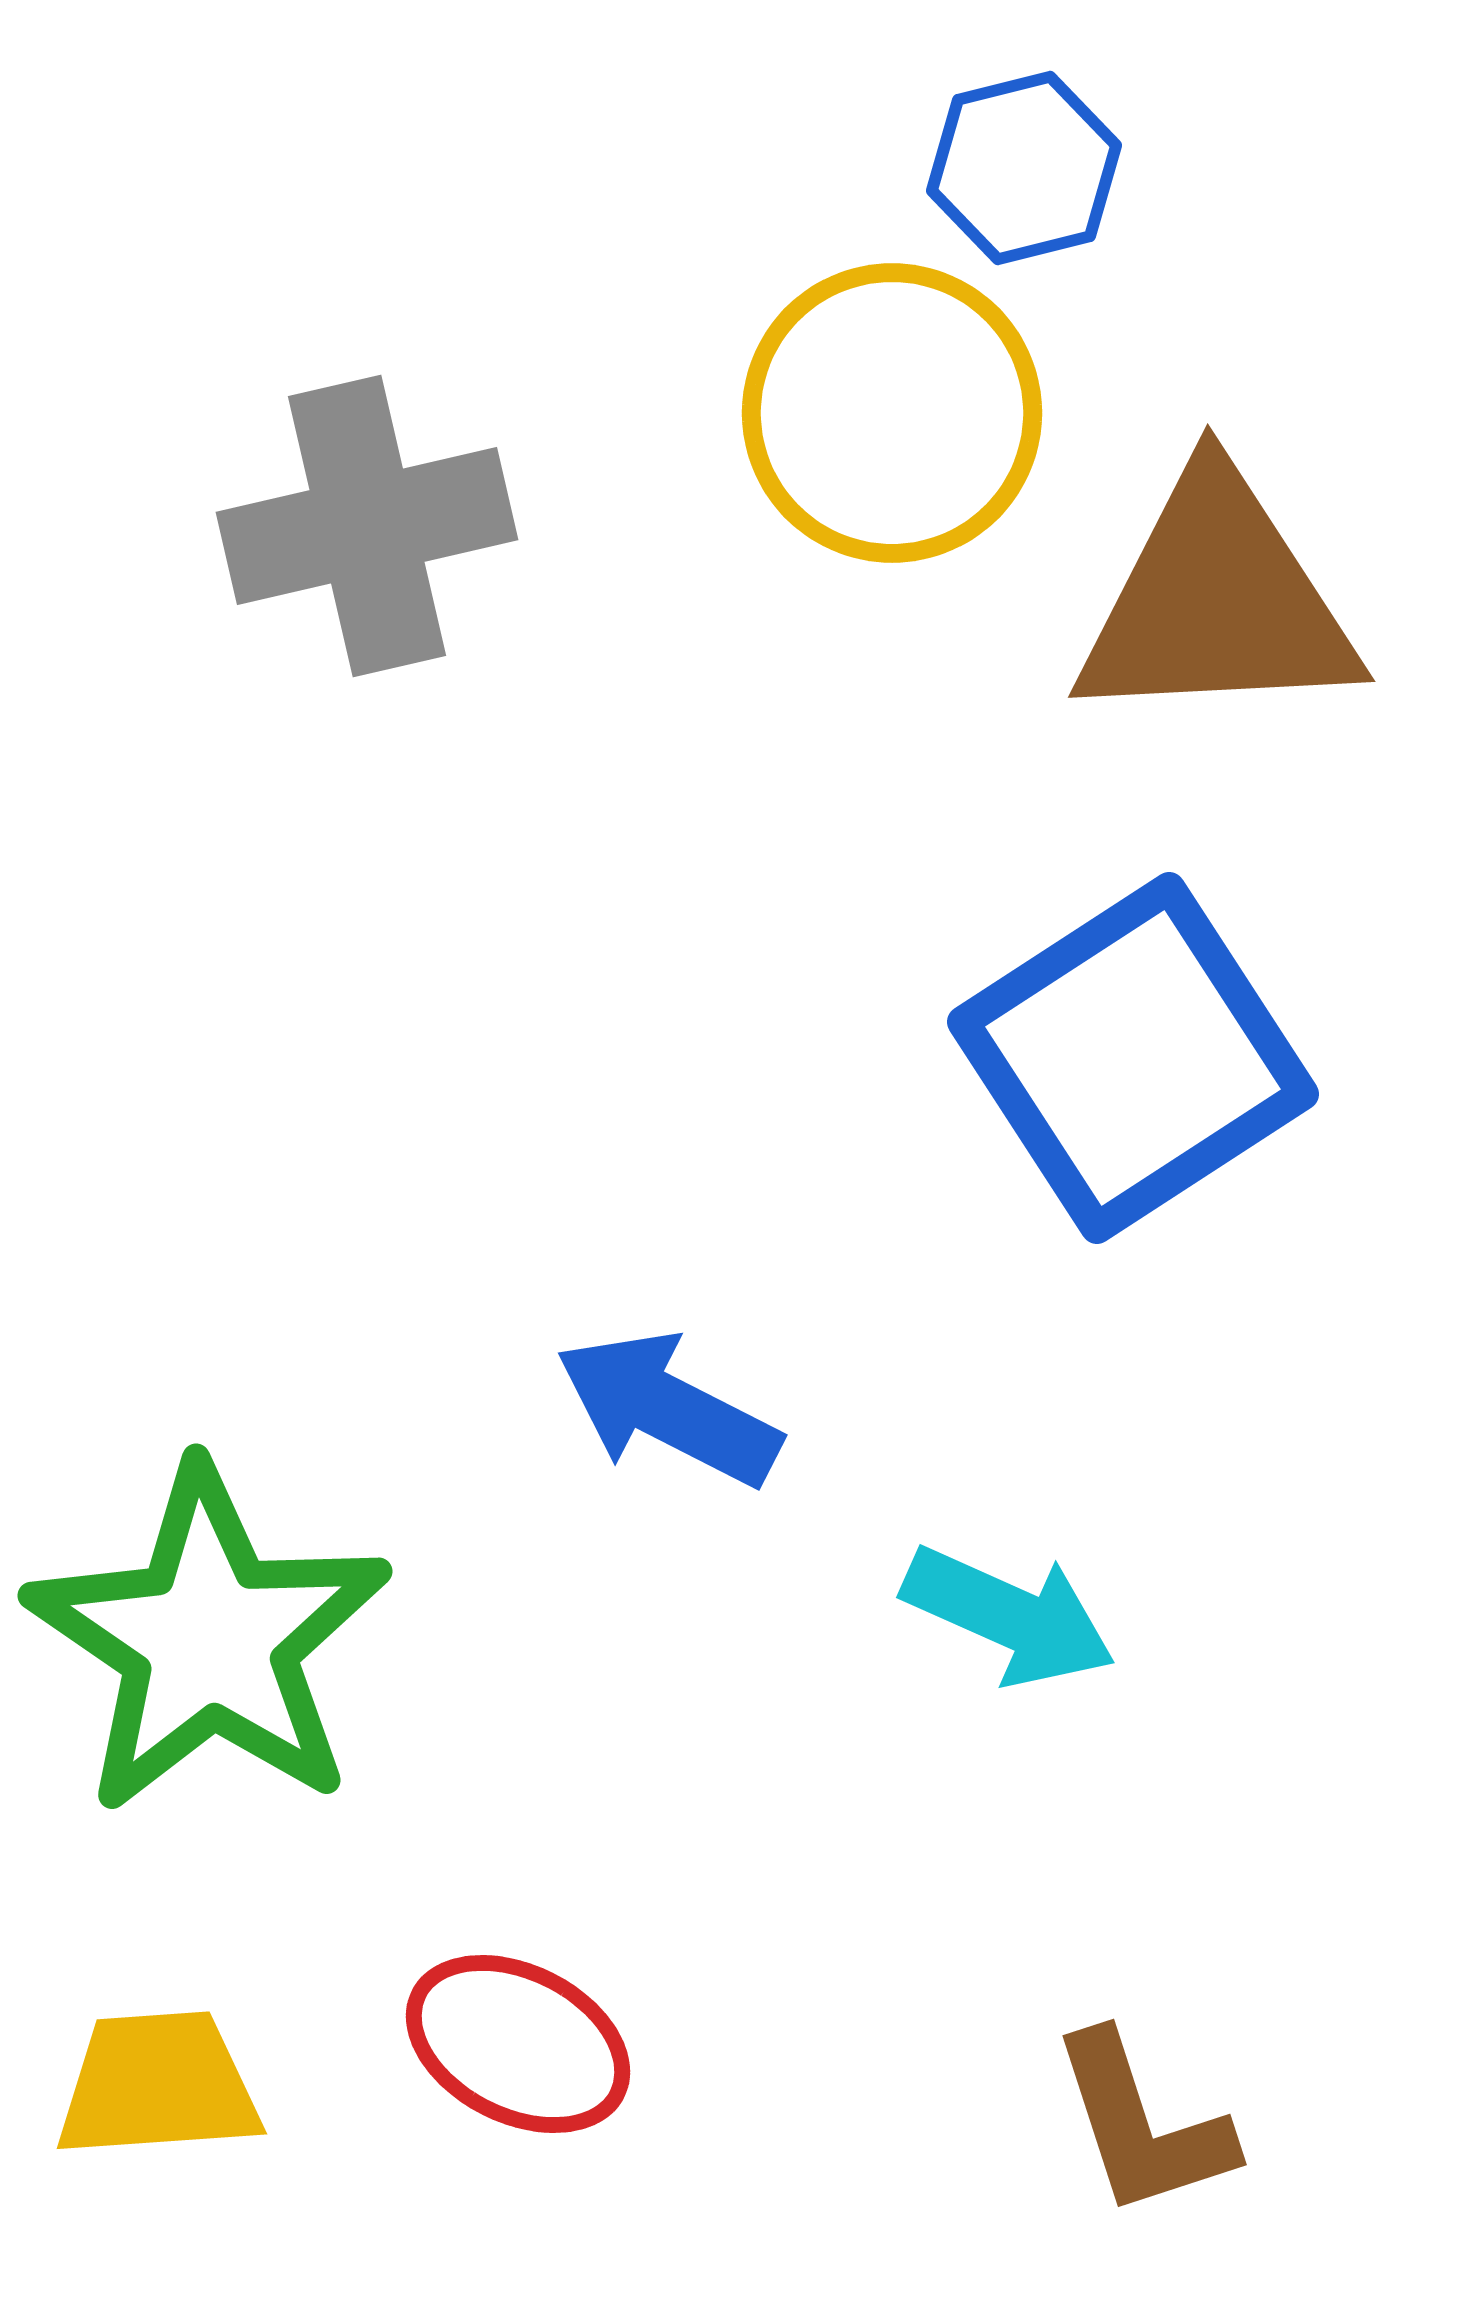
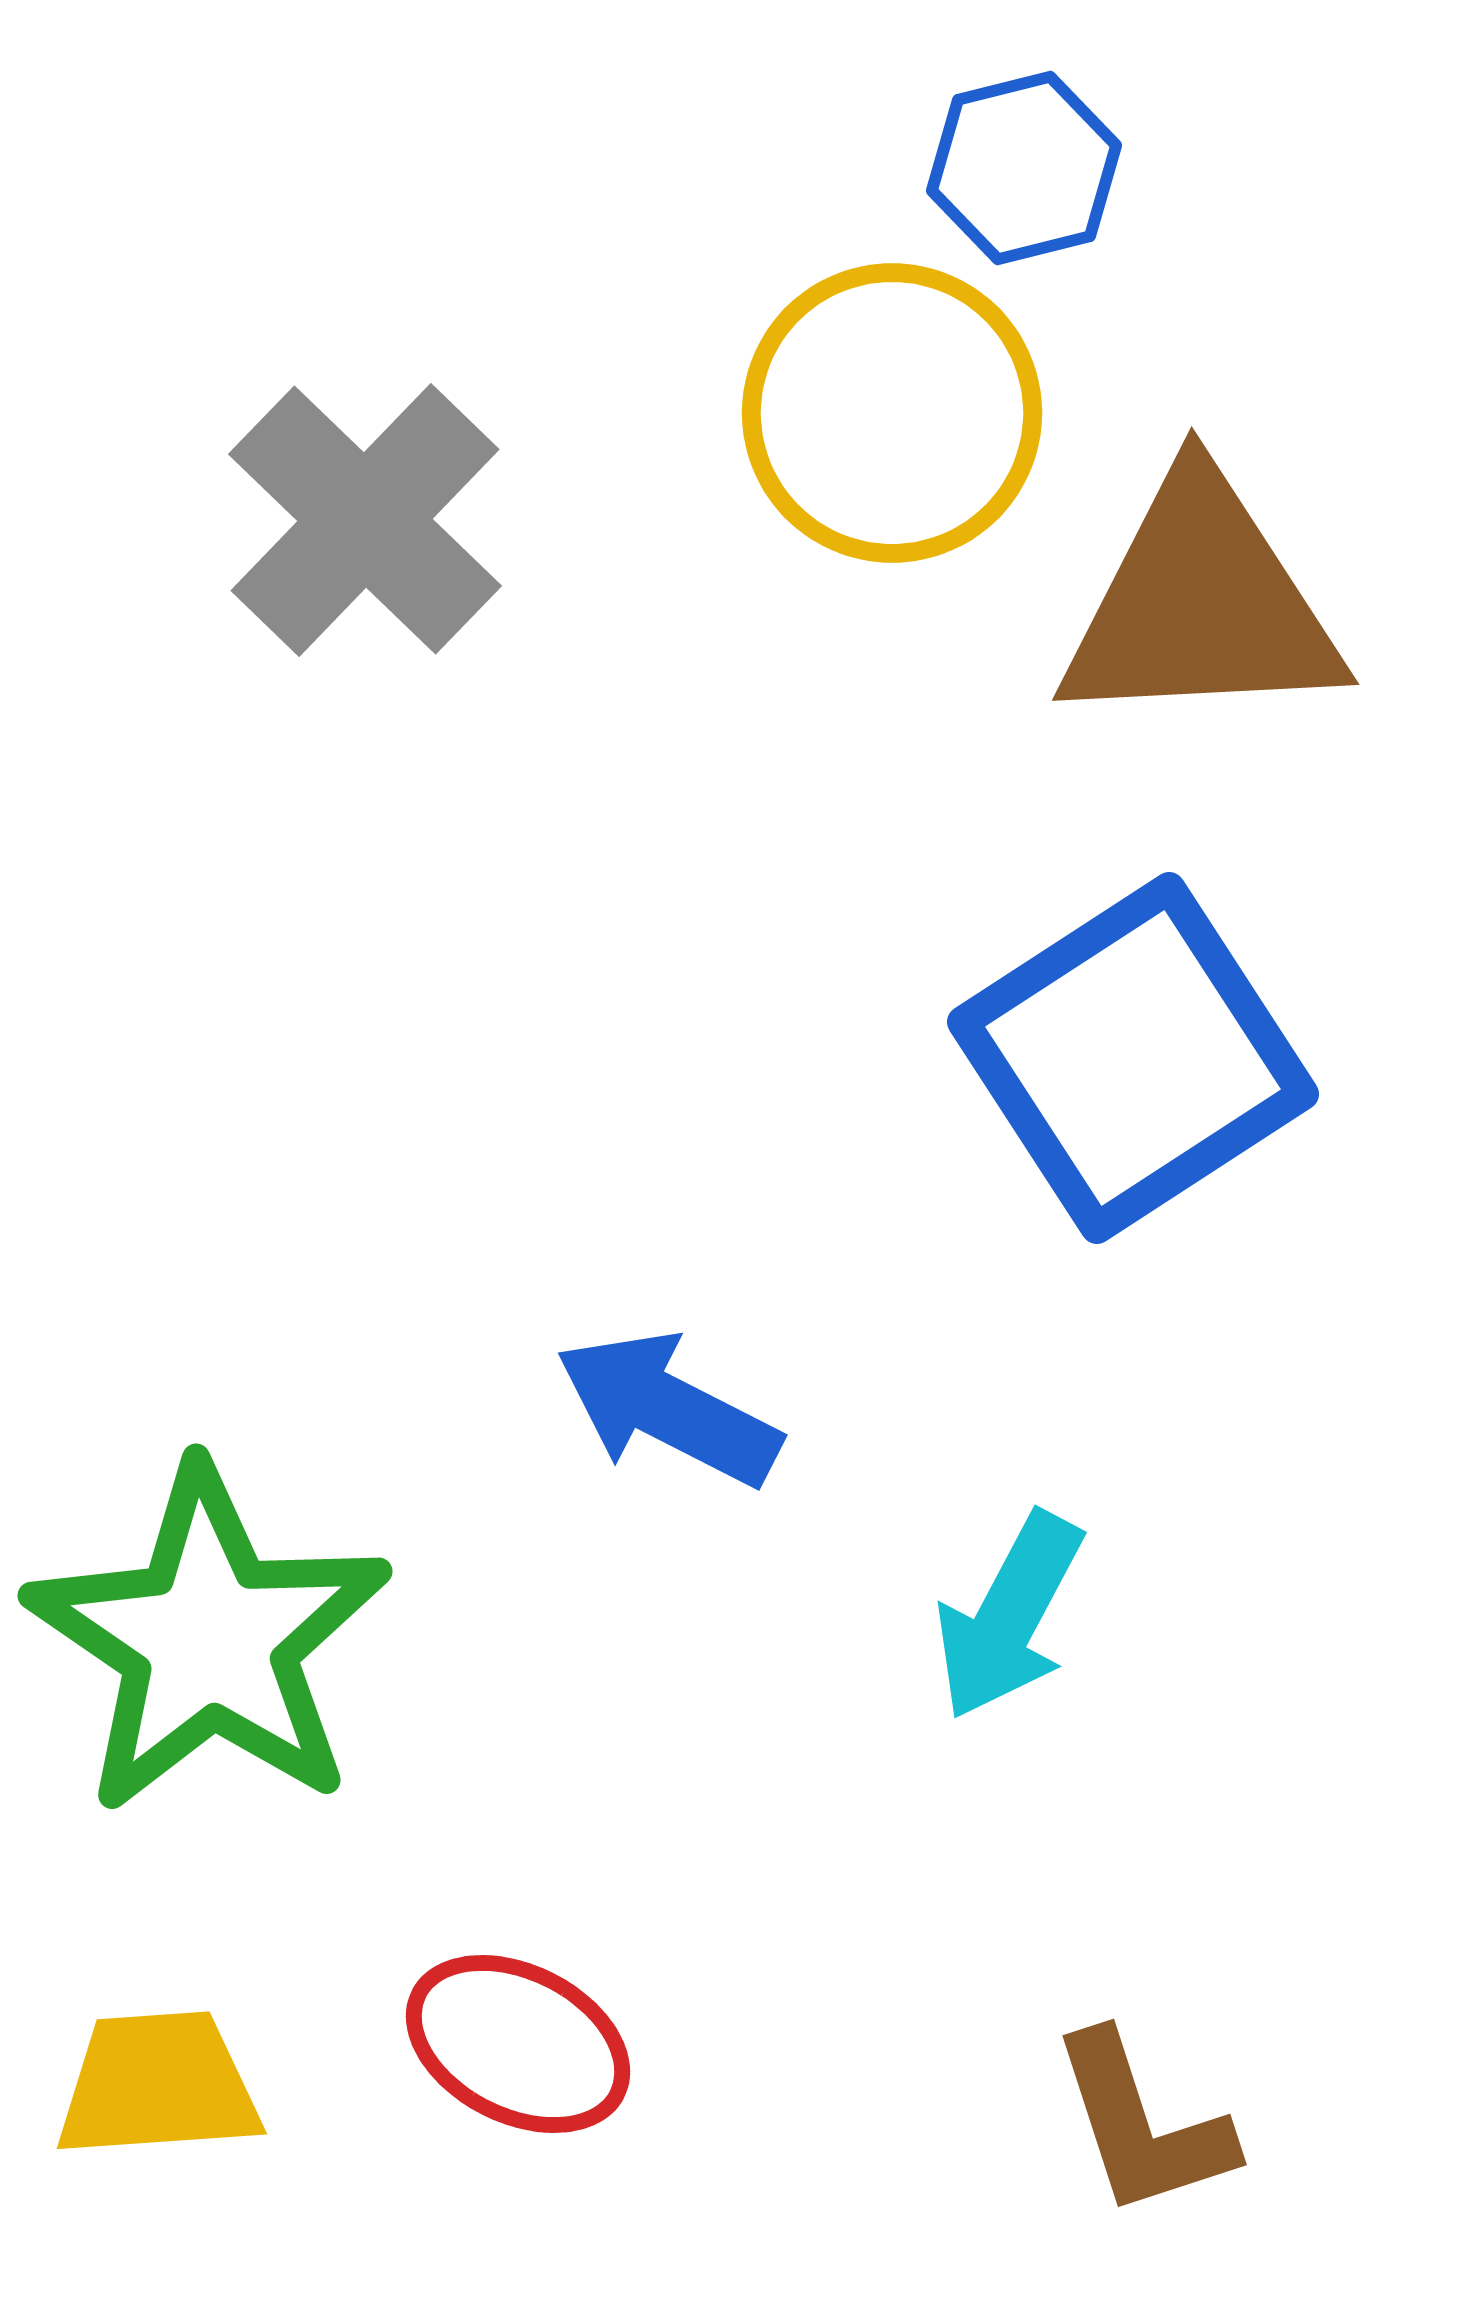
gray cross: moved 2 px left, 6 px up; rotated 33 degrees counterclockwise
brown triangle: moved 16 px left, 3 px down
cyan arrow: rotated 94 degrees clockwise
